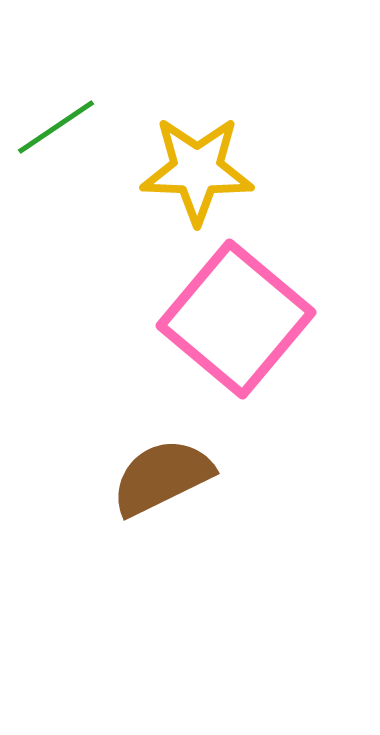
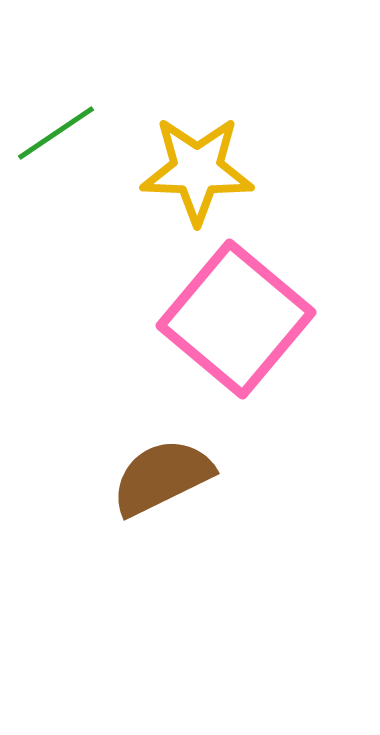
green line: moved 6 px down
